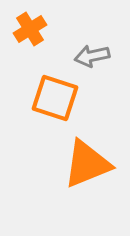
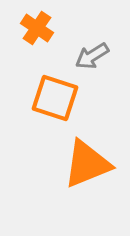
orange cross: moved 7 px right, 1 px up; rotated 24 degrees counterclockwise
gray arrow: rotated 20 degrees counterclockwise
